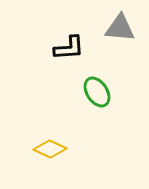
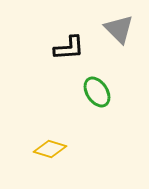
gray triangle: moved 1 px left, 1 px down; rotated 40 degrees clockwise
yellow diamond: rotated 8 degrees counterclockwise
